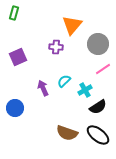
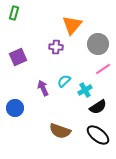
brown semicircle: moved 7 px left, 2 px up
